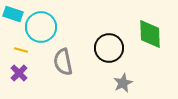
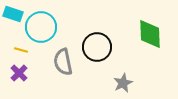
black circle: moved 12 px left, 1 px up
